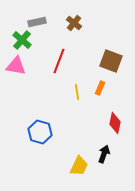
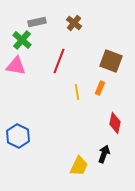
blue hexagon: moved 22 px left, 4 px down; rotated 10 degrees clockwise
